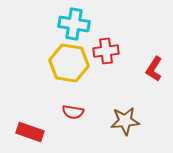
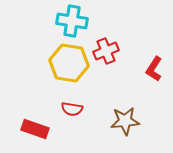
cyan cross: moved 2 px left, 3 px up
red cross: rotated 15 degrees counterclockwise
red semicircle: moved 1 px left, 3 px up
red rectangle: moved 5 px right, 3 px up
